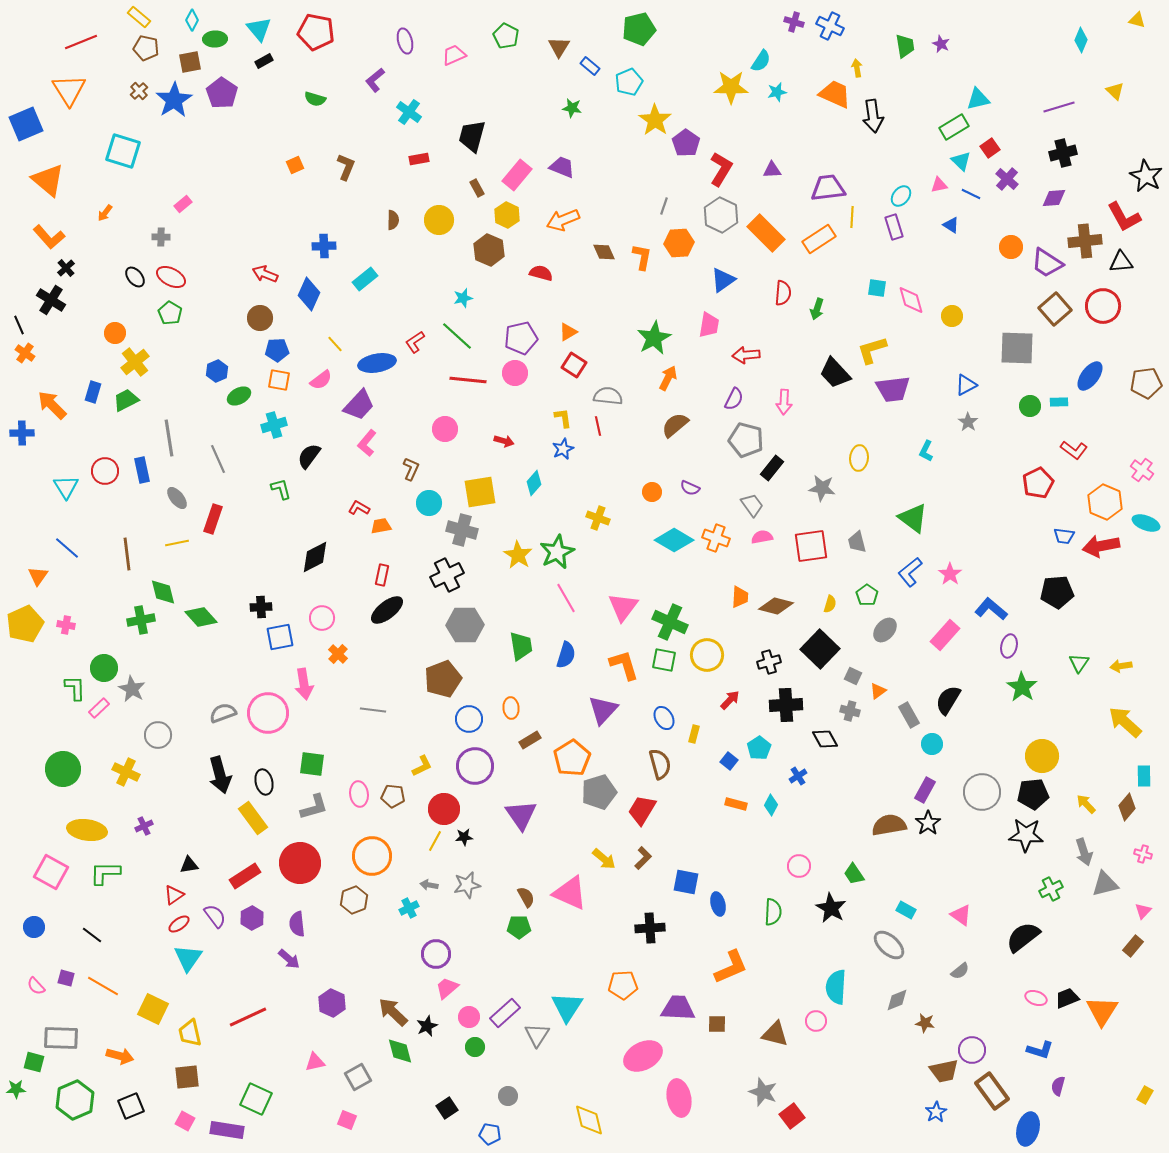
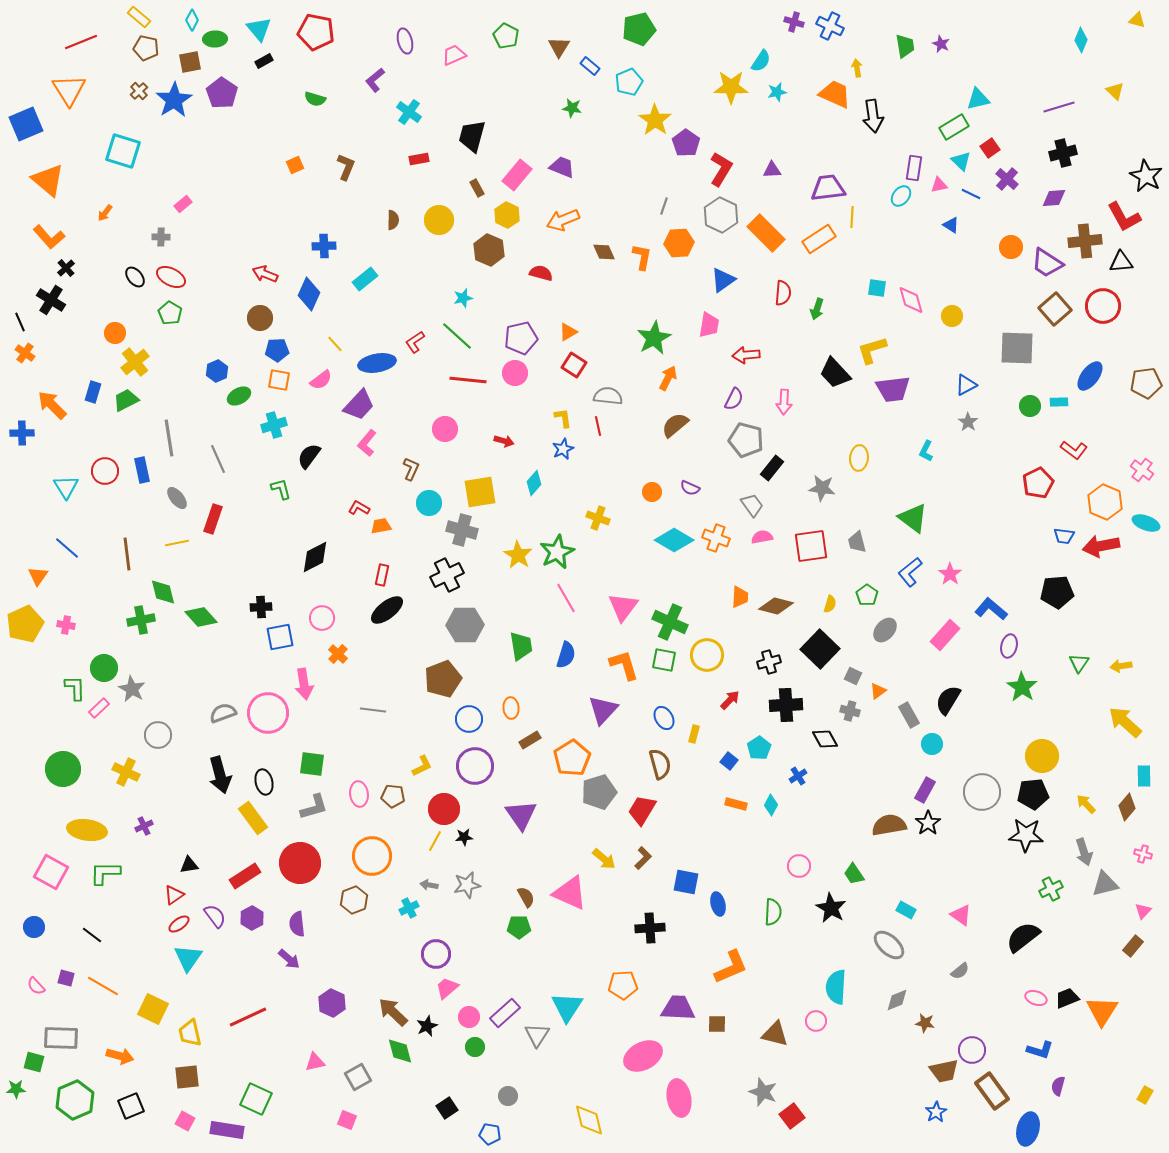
purple rectangle at (894, 227): moved 20 px right, 59 px up; rotated 25 degrees clockwise
black line at (19, 325): moved 1 px right, 3 px up
